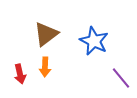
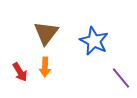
brown triangle: moved 1 px up; rotated 16 degrees counterclockwise
red arrow: moved 2 px up; rotated 18 degrees counterclockwise
